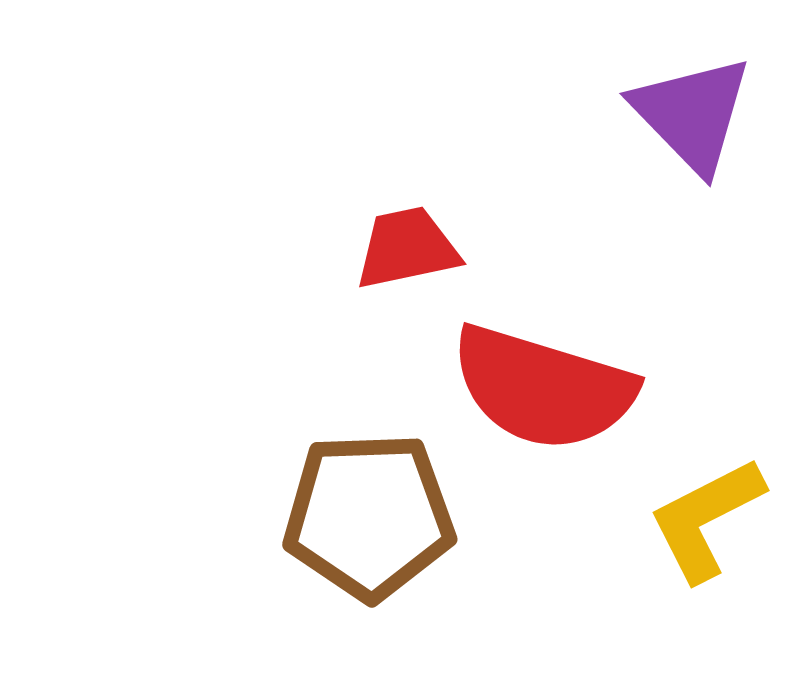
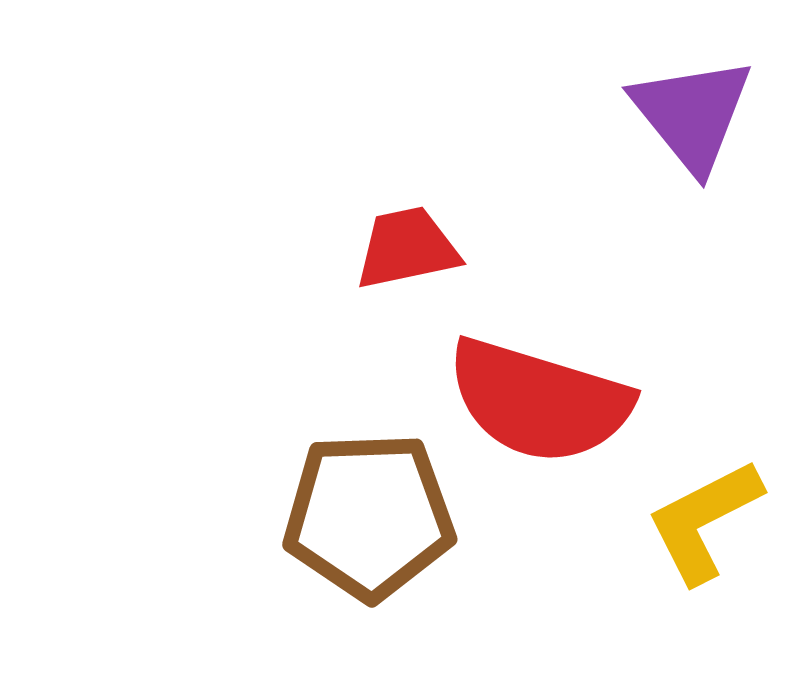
purple triangle: rotated 5 degrees clockwise
red semicircle: moved 4 px left, 13 px down
yellow L-shape: moved 2 px left, 2 px down
